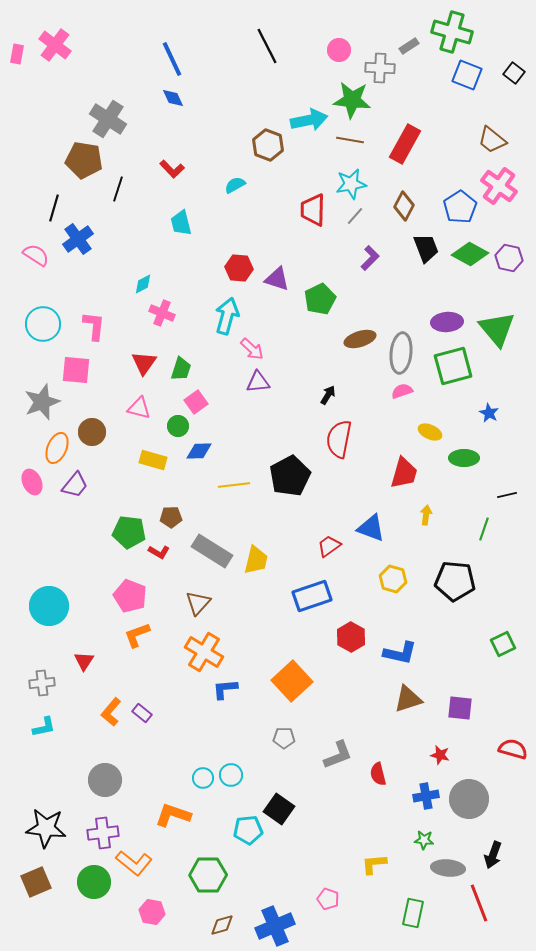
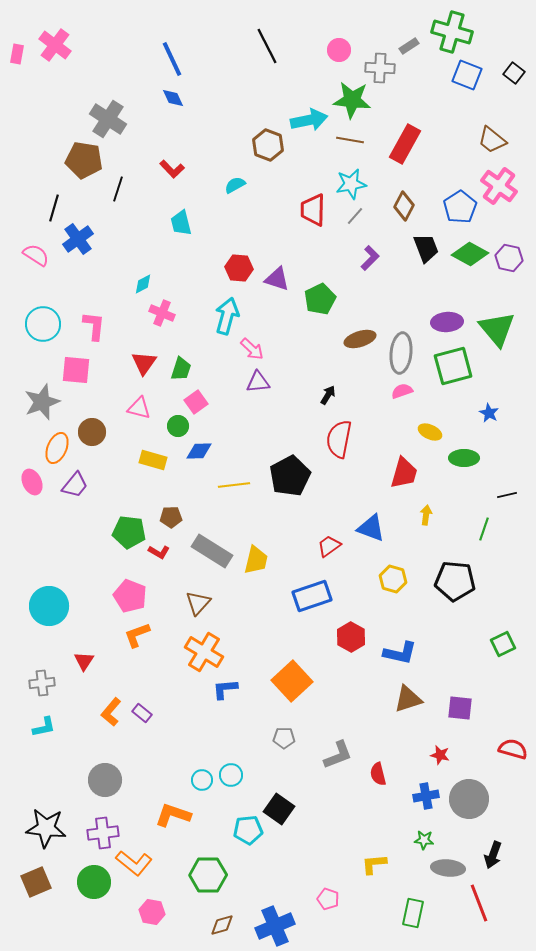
cyan circle at (203, 778): moved 1 px left, 2 px down
